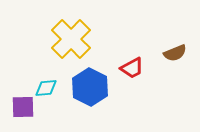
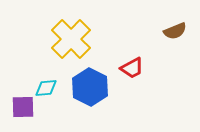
brown semicircle: moved 22 px up
